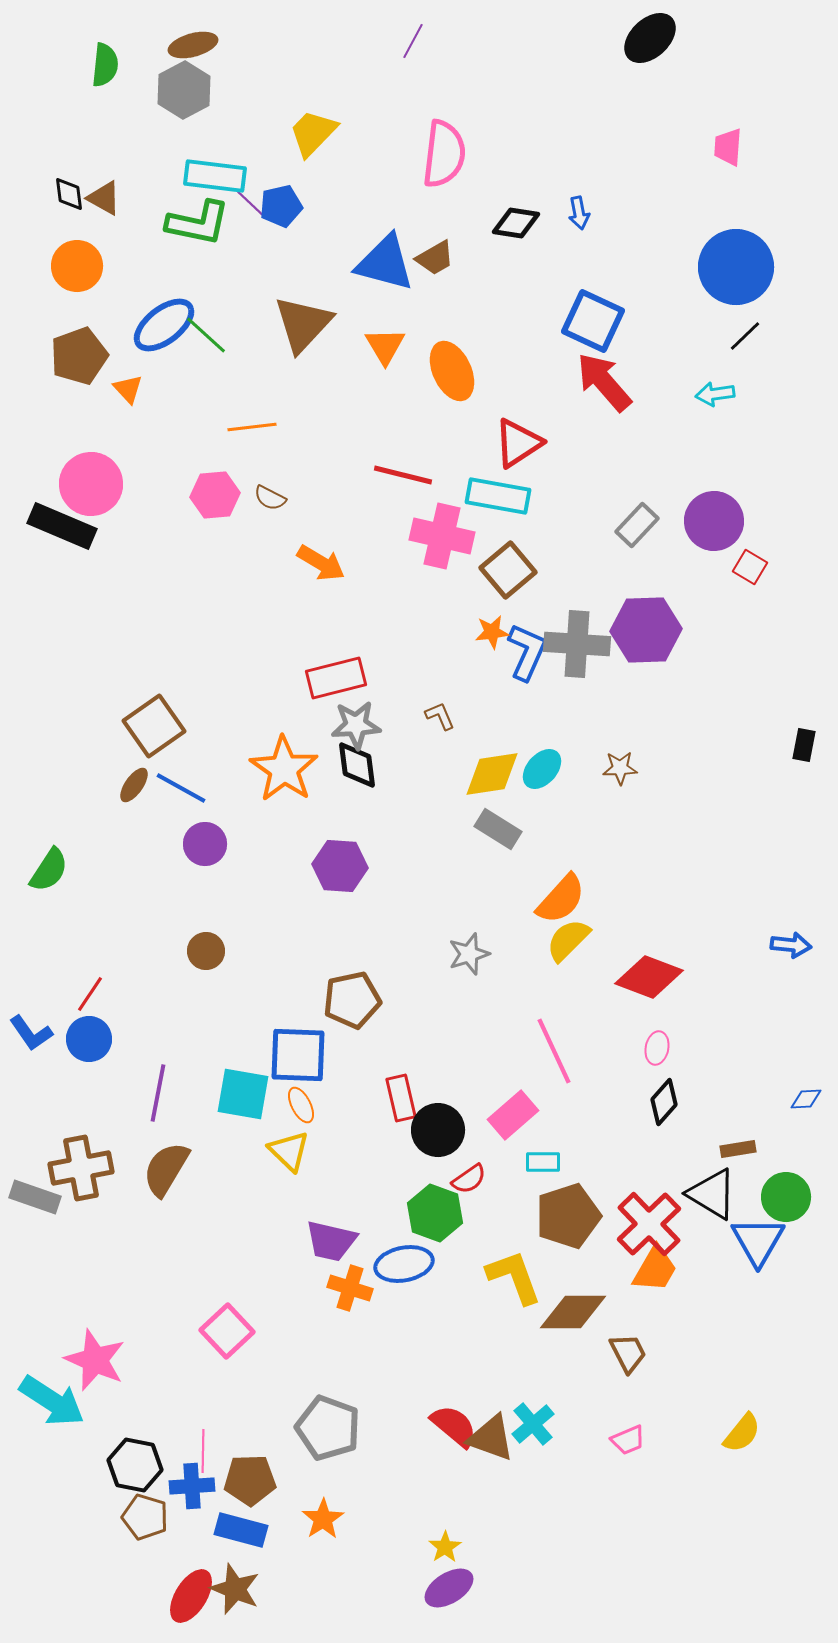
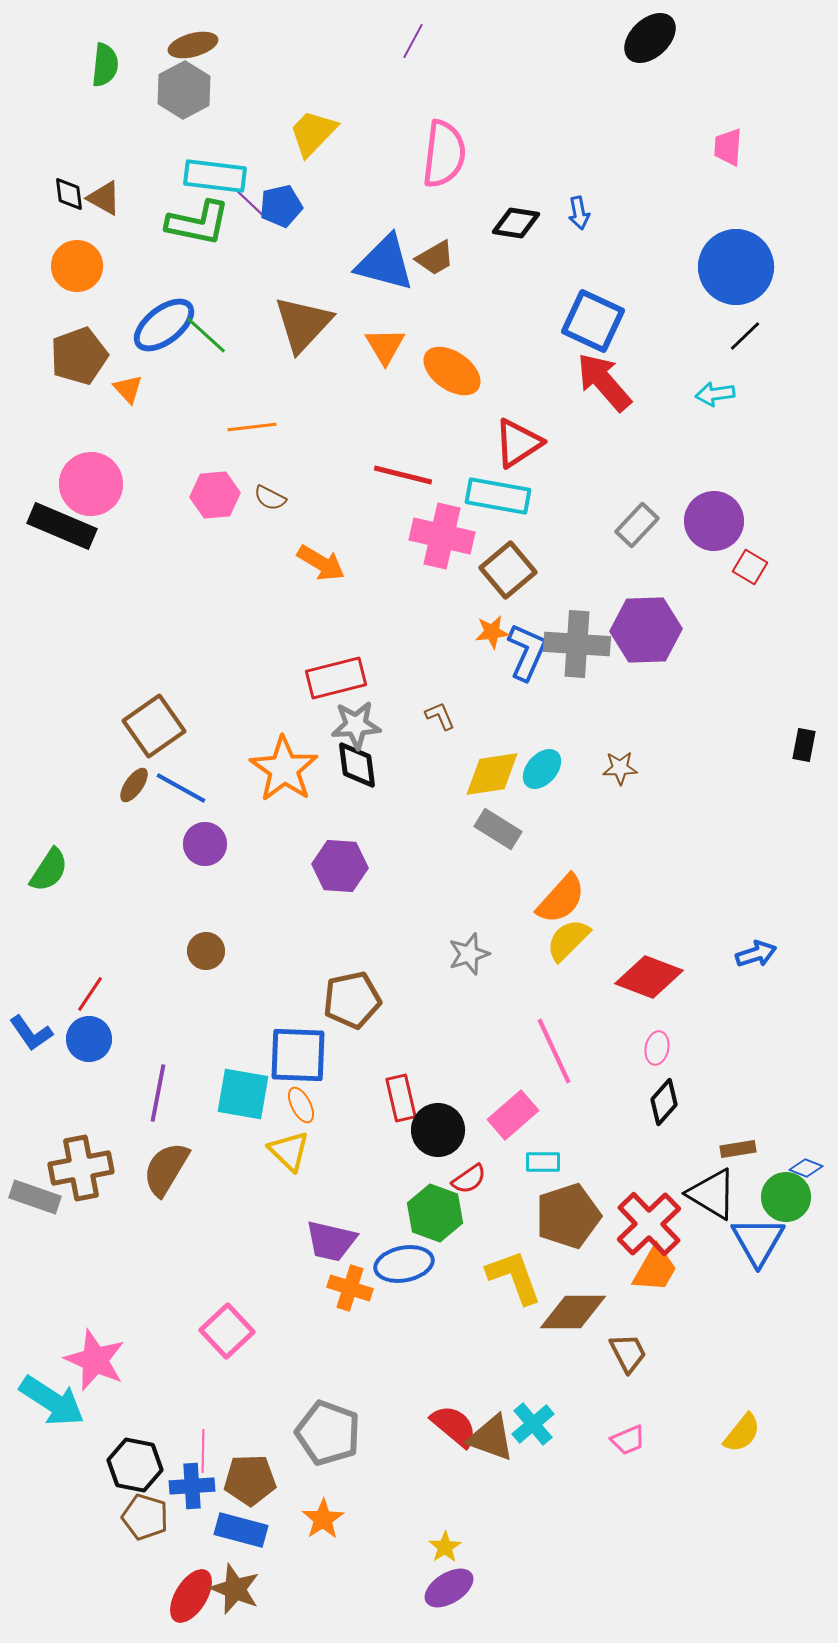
orange ellipse at (452, 371): rotated 30 degrees counterclockwise
blue arrow at (791, 945): moved 35 px left, 9 px down; rotated 24 degrees counterclockwise
blue diamond at (806, 1099): moved 69 px down; rotated 24 degrees clockwise
gray pentagon at (328, 1428): moved 5 px down
